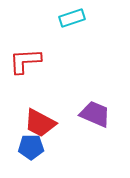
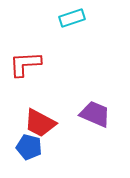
red L-shape: moved 3 px down
blue pentagon: moved 2 px left; rotated 15 degrees clockwise
